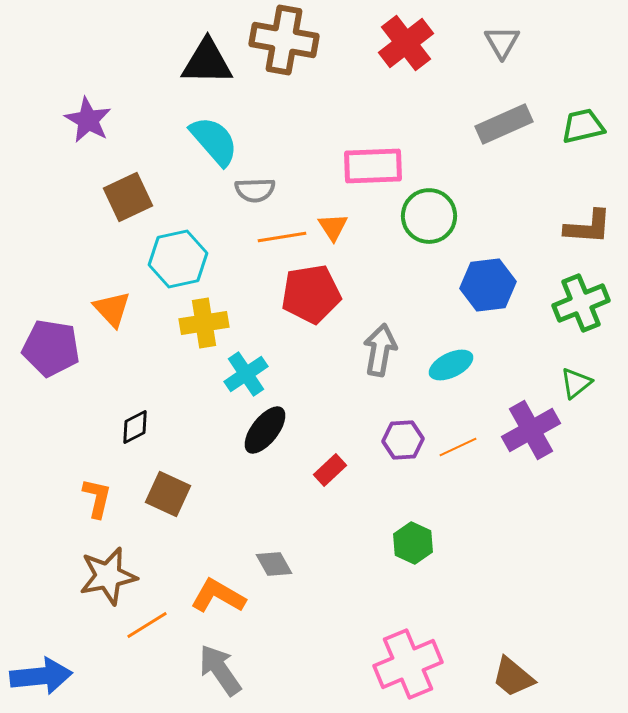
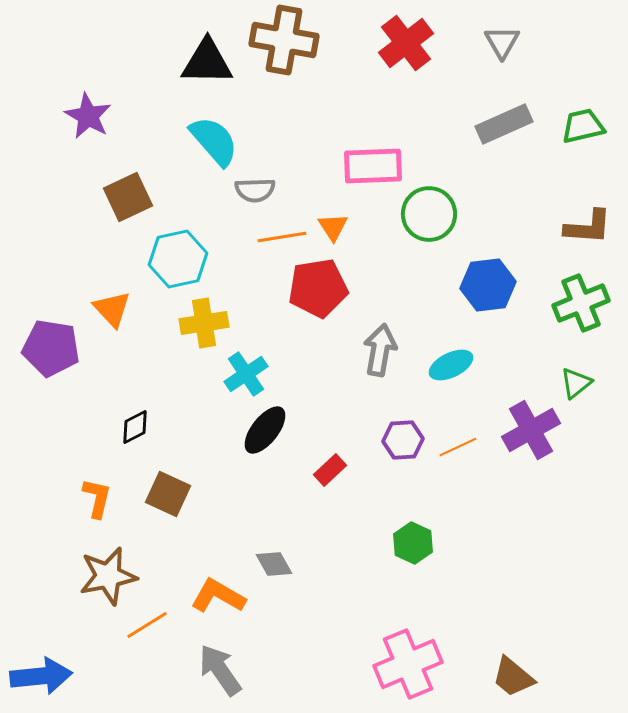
purple star at (88, 120): moved 4 px up
green circle at (429, 216): moved 2 px up
red pentagon at (311, 294): moved 7 px right, 6 px up
